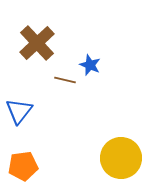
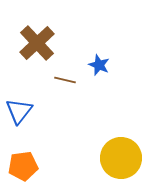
blue star: moved 9 px right
